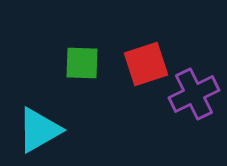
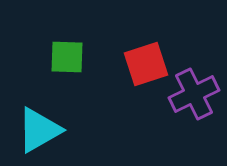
green square: moved 15 px left, 6 px up
